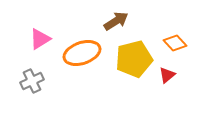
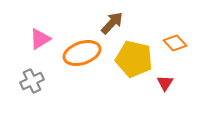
brown arrow: moved 4 px left, 2 px down; rotated 15 degrees counterclockwise
yellow pentagon: rotated 27 degrees clockwise
red triangle: moved 2 px left, 8 px down; rotated 18 degrees counterclockwise
